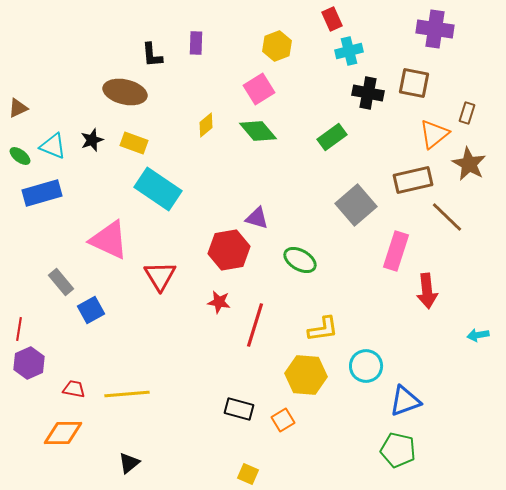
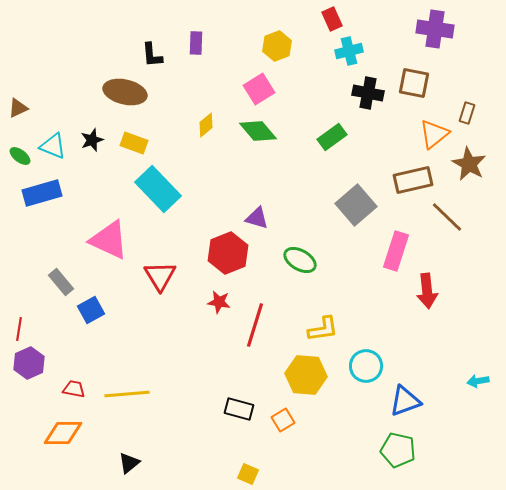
cyan rectangle at (158, 189): rotated 12 degrees clockwise
red hexagon at (229, 250): moved 1 px left, 3 px down; rotated 12 degrees counterclockwise
cyan arrow at (478, 335): moved 46 px down
